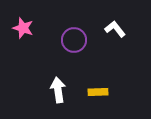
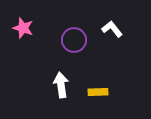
white L-shape: moved 3 px left
white arrow: moved 3 px right, 5 px up
